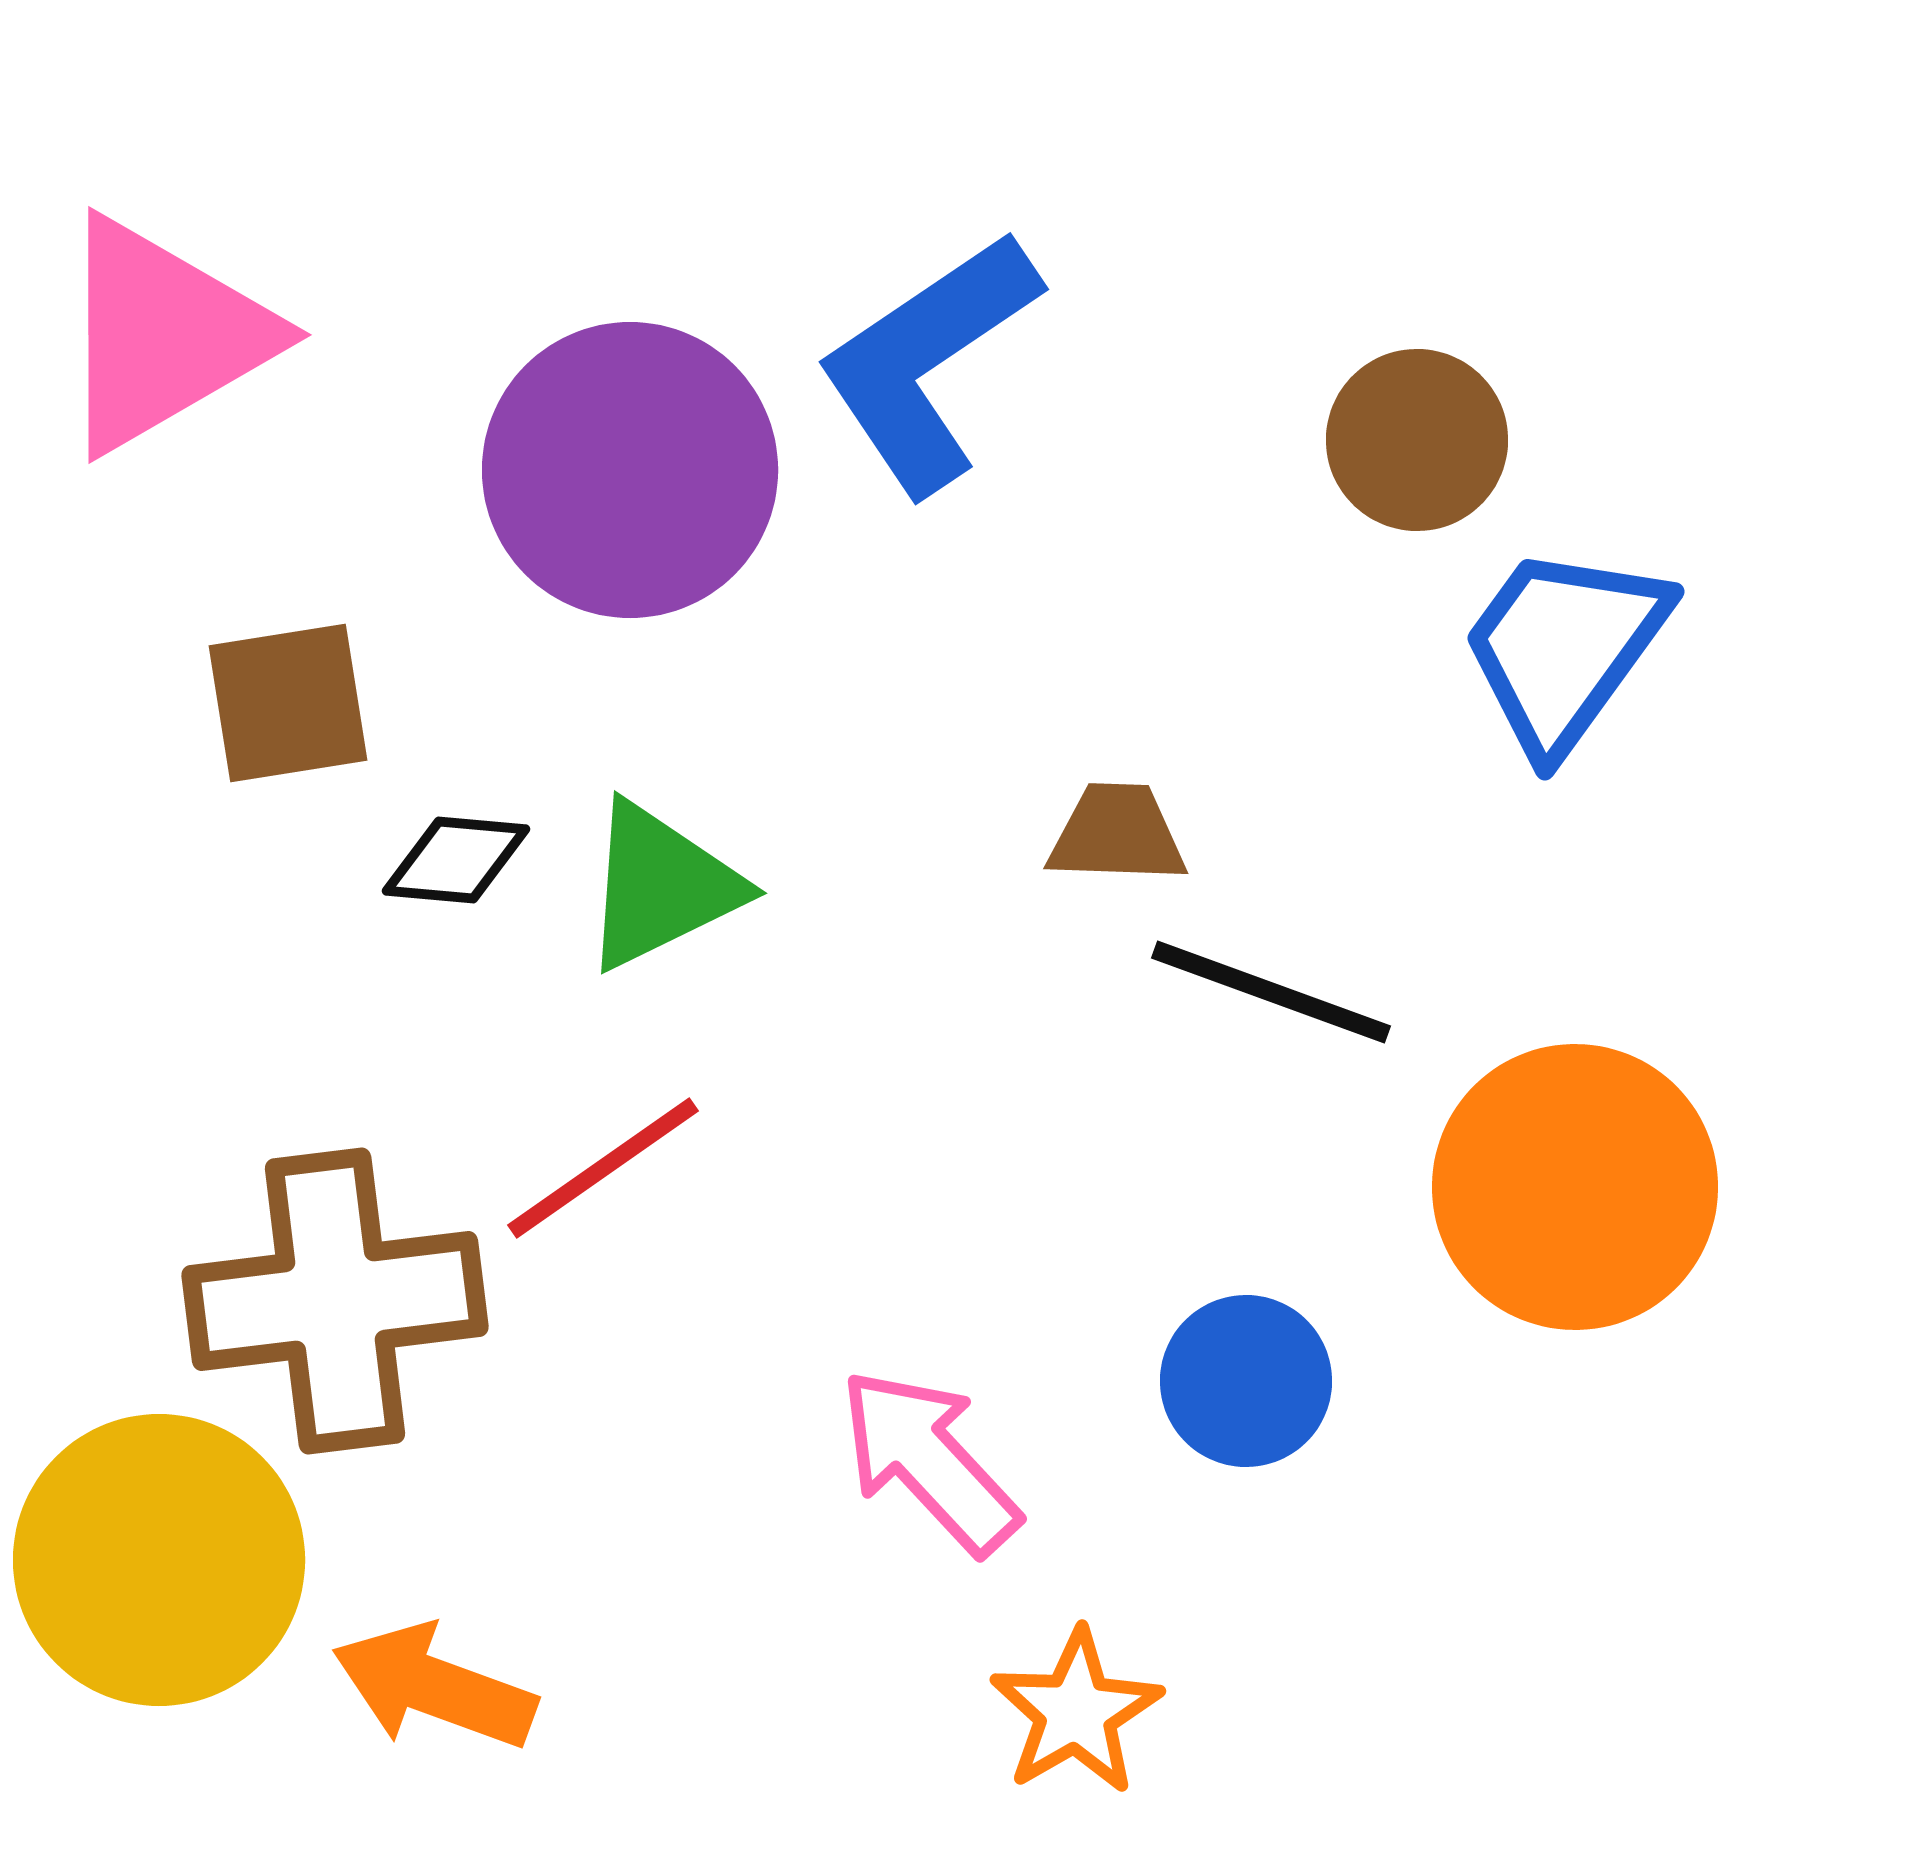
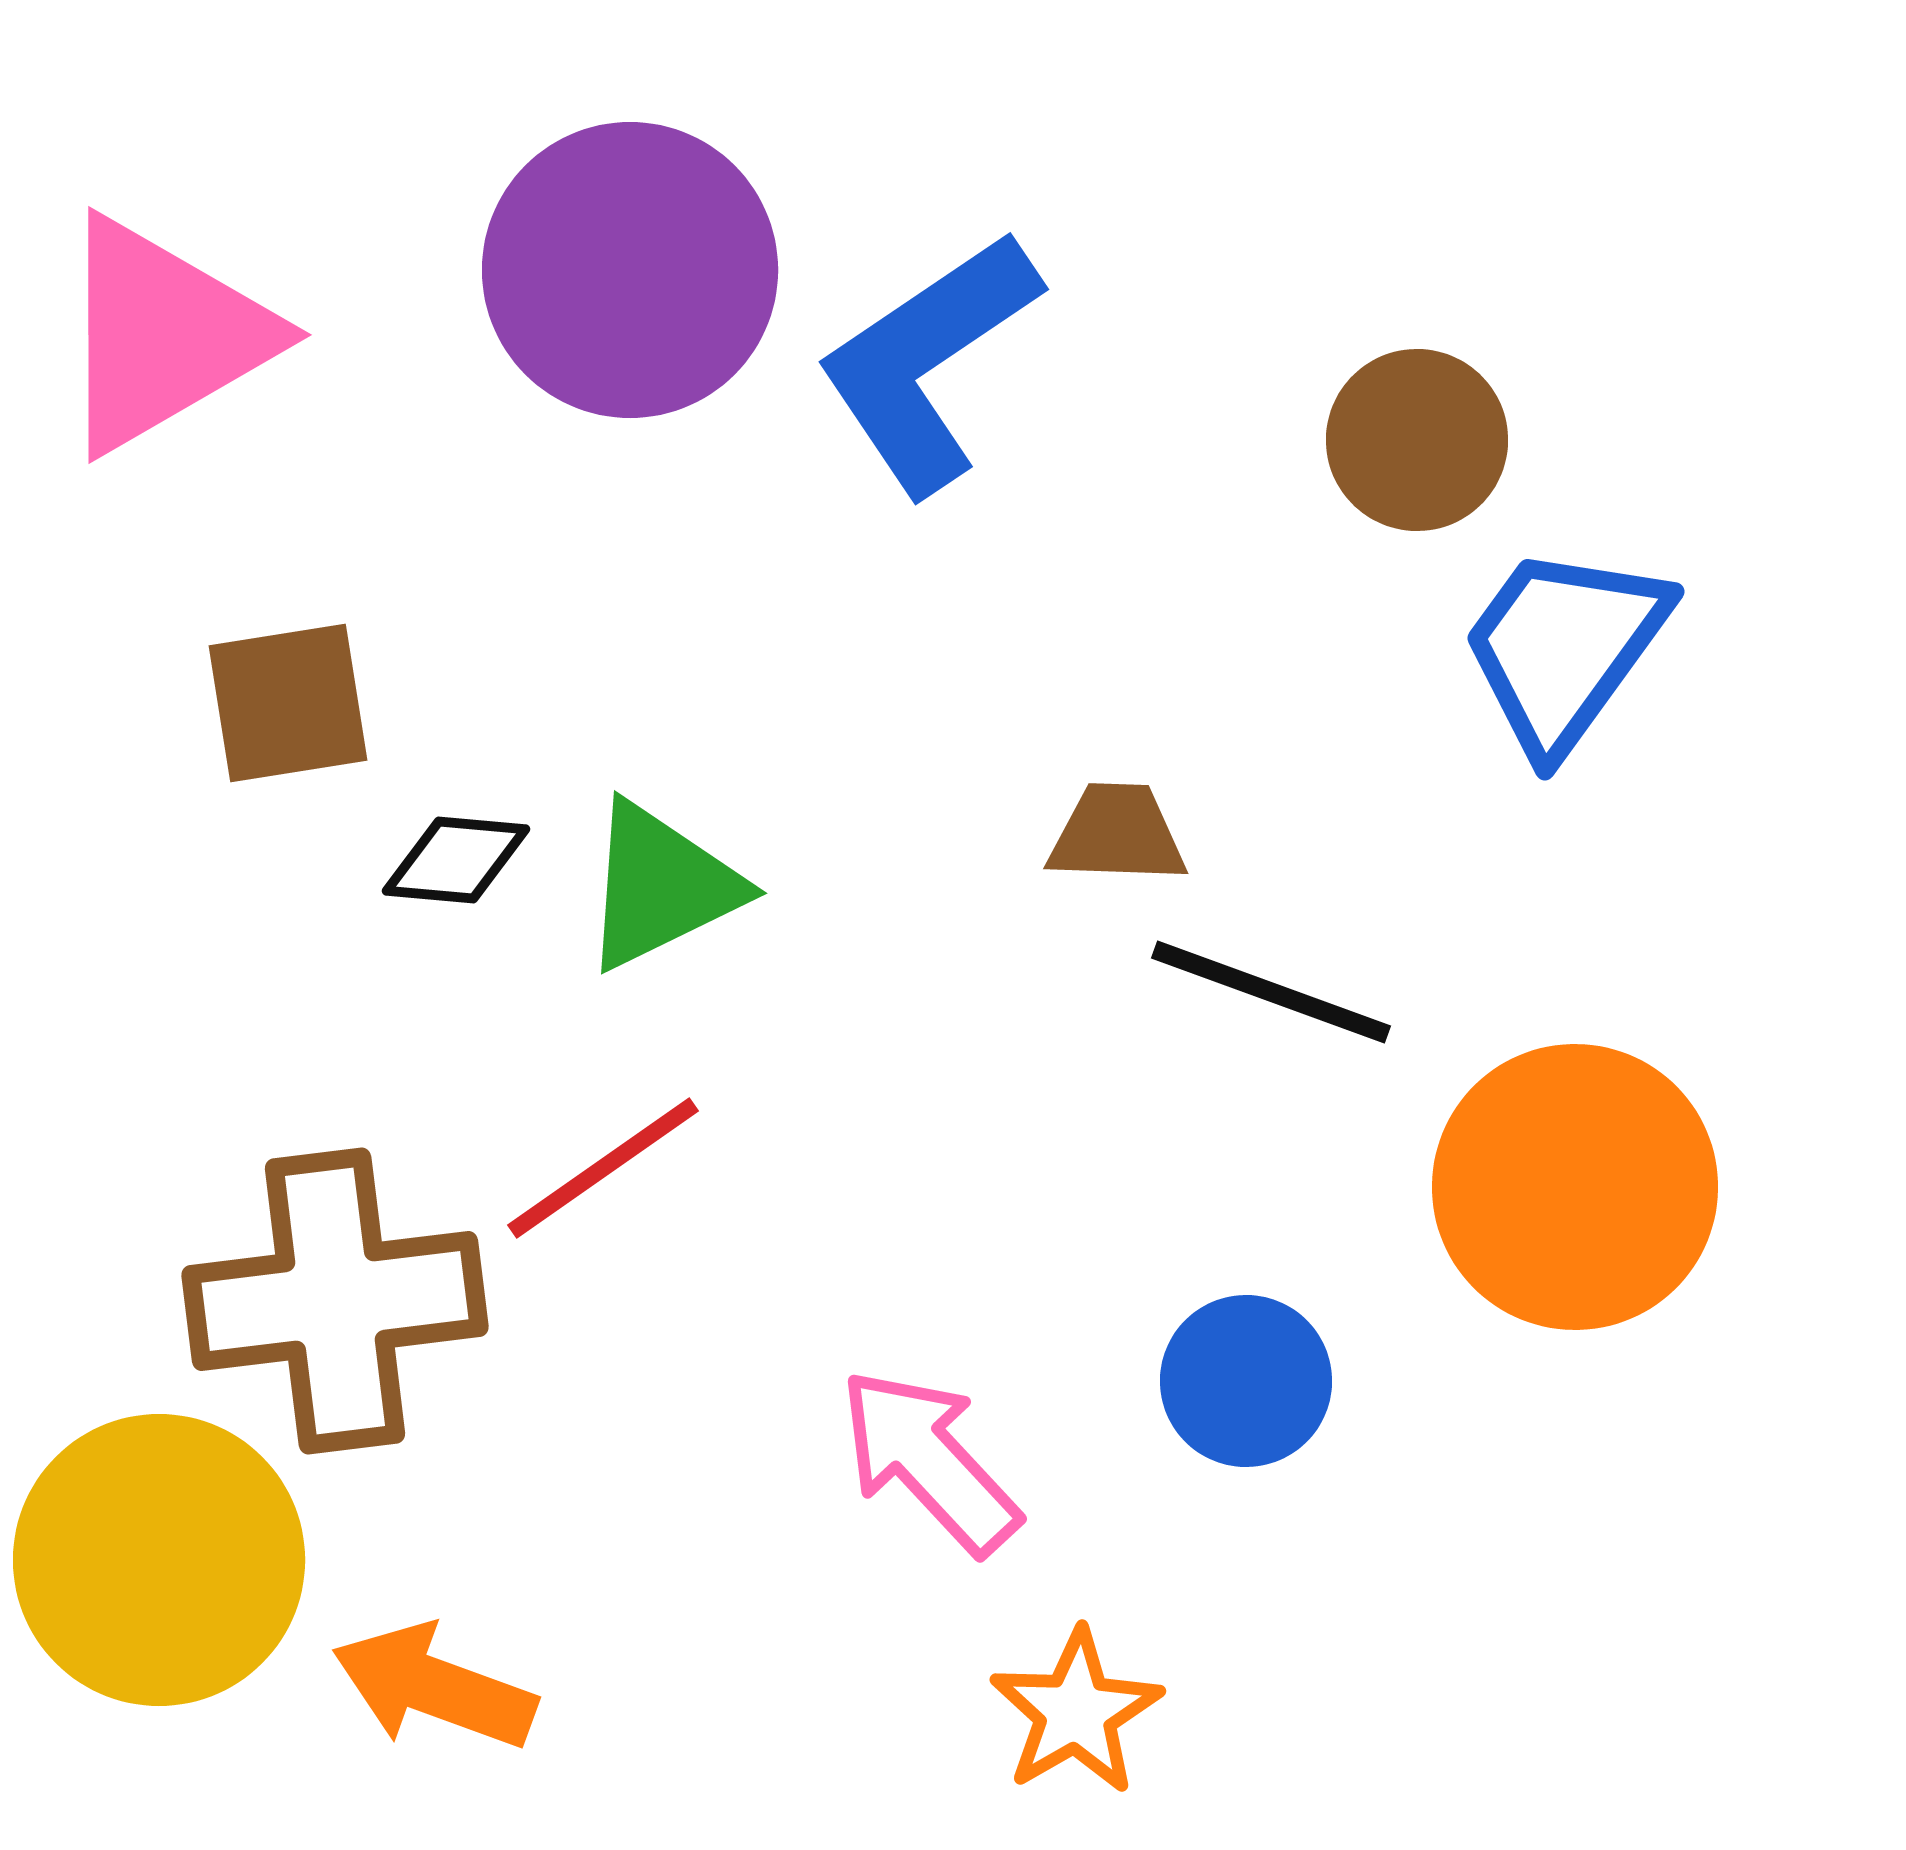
purple circle: moved 200 px up
